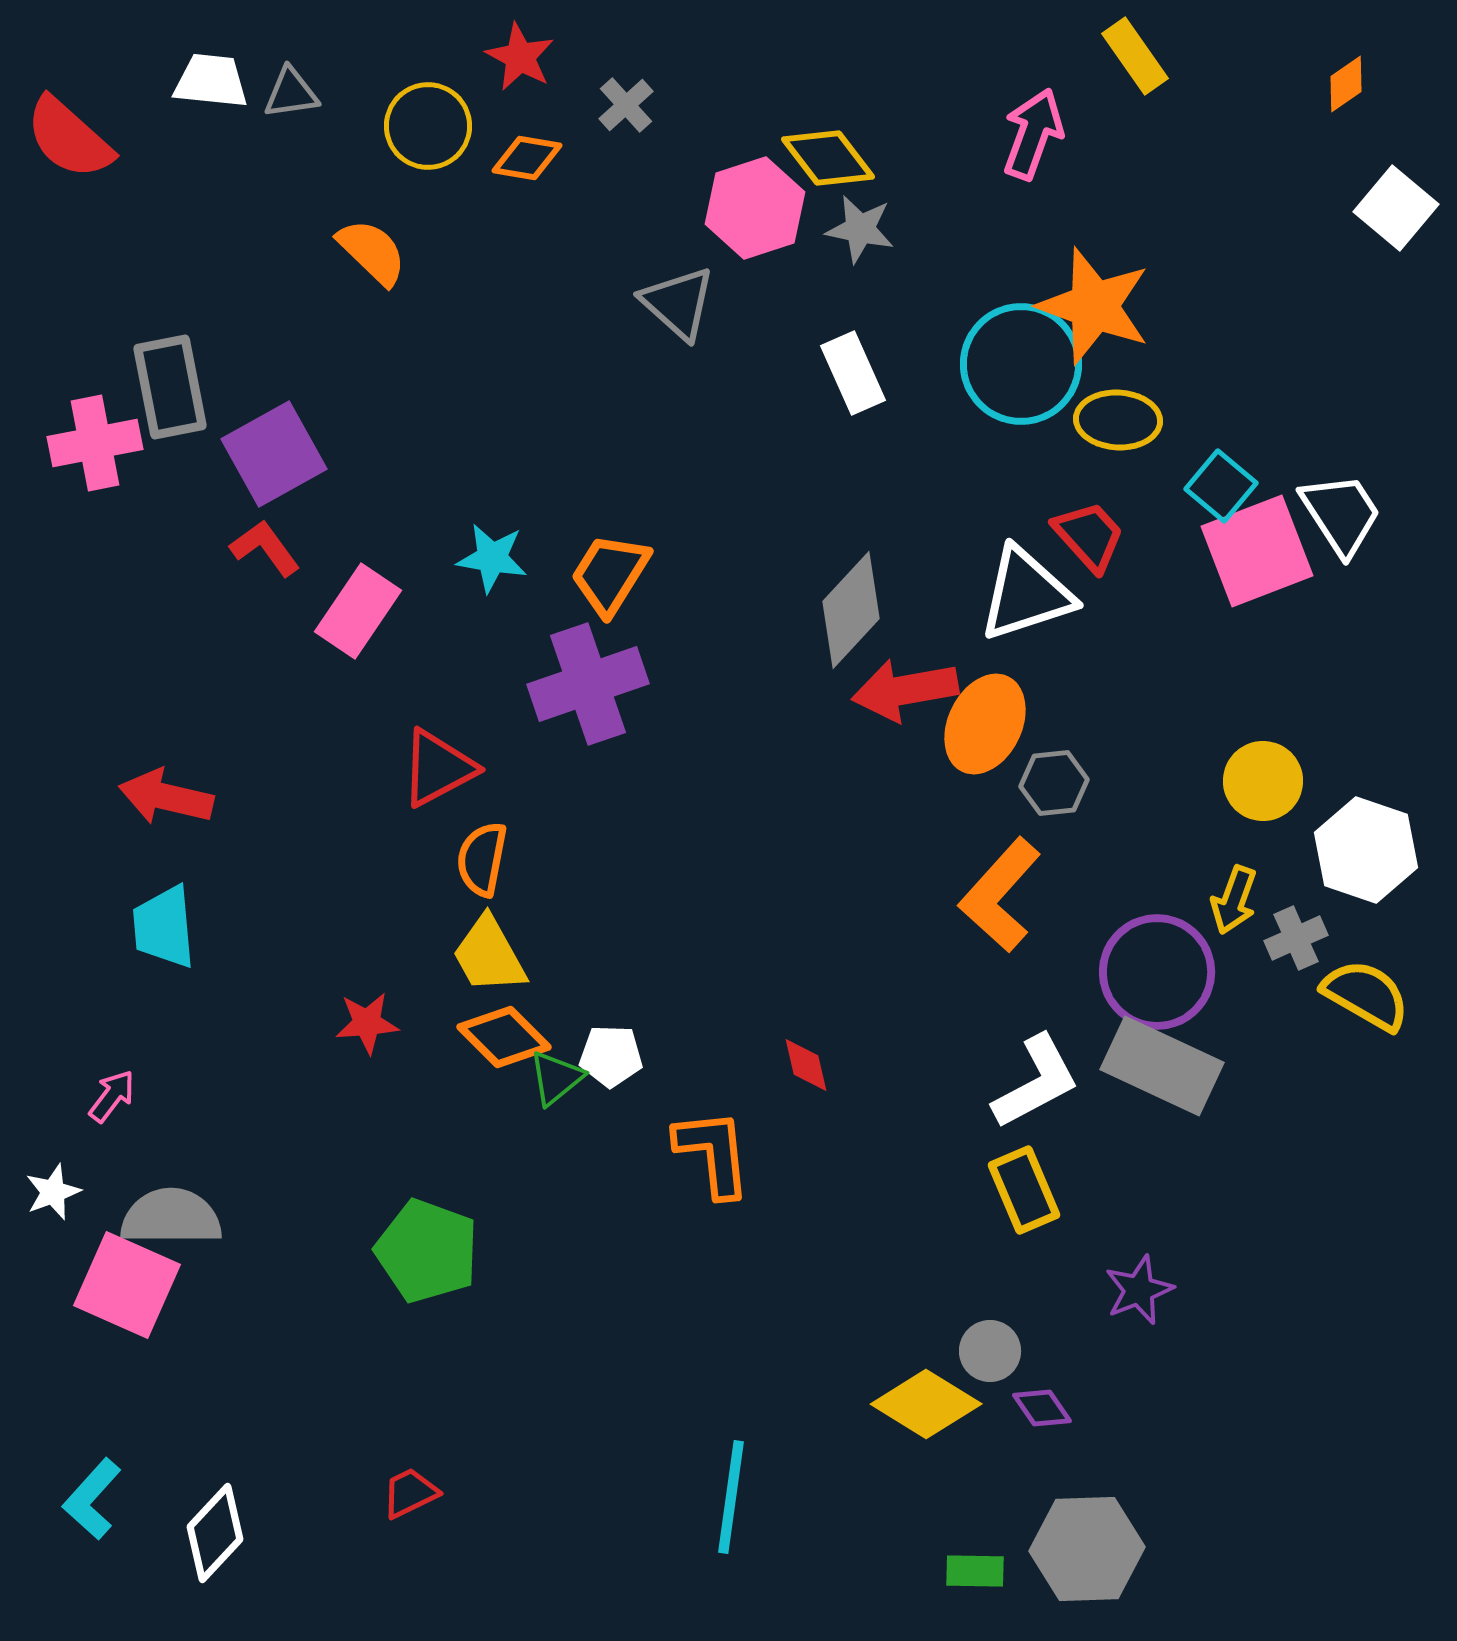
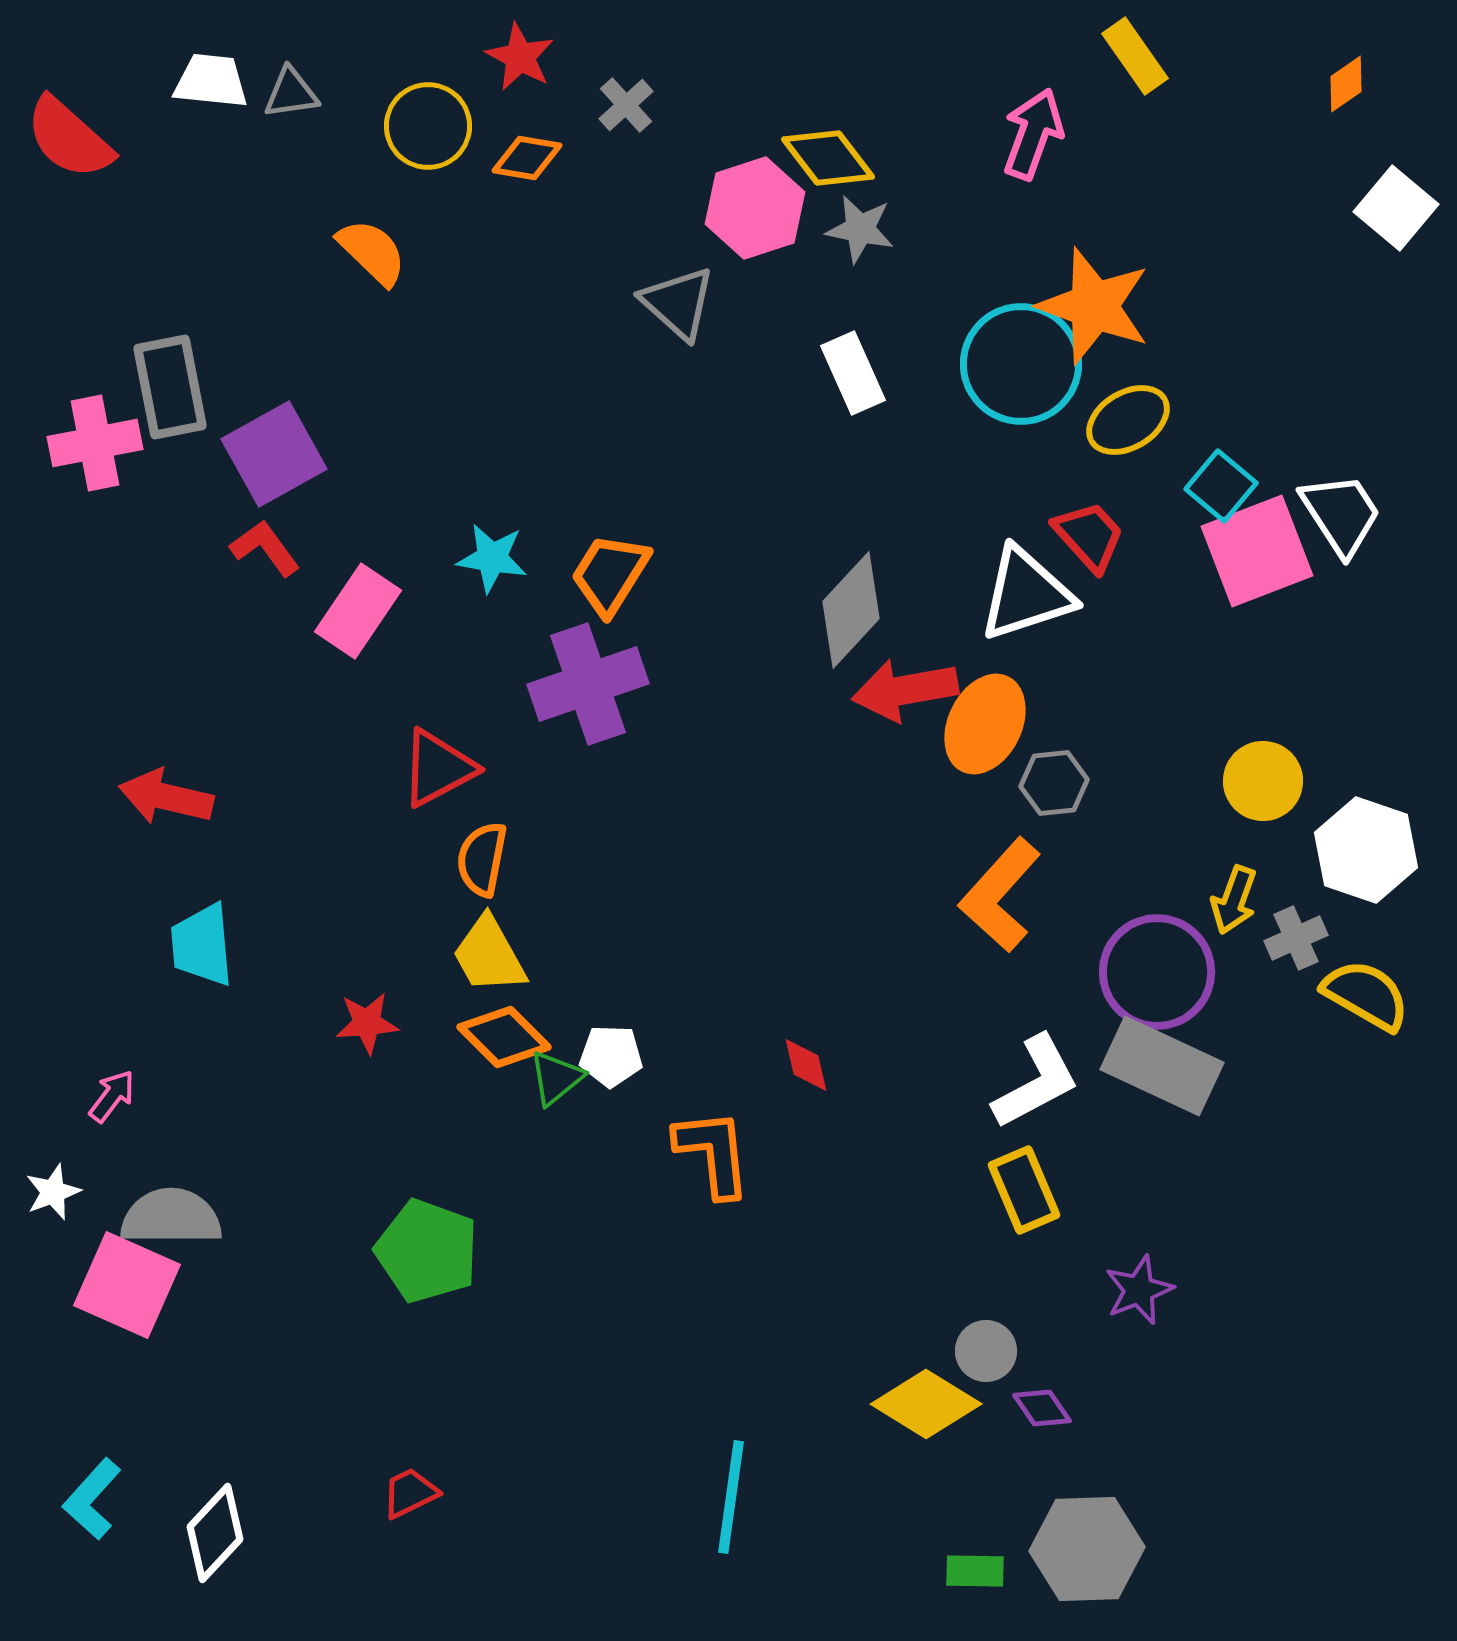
yellow ellipse at (1118, 420): moved 10 px right; rotated 34 degrees counterclockwise
cyan trapezoid at (164, 927): moved 38 px right, 18 px down
gray circle at (990, 1351): moved 4 px left
